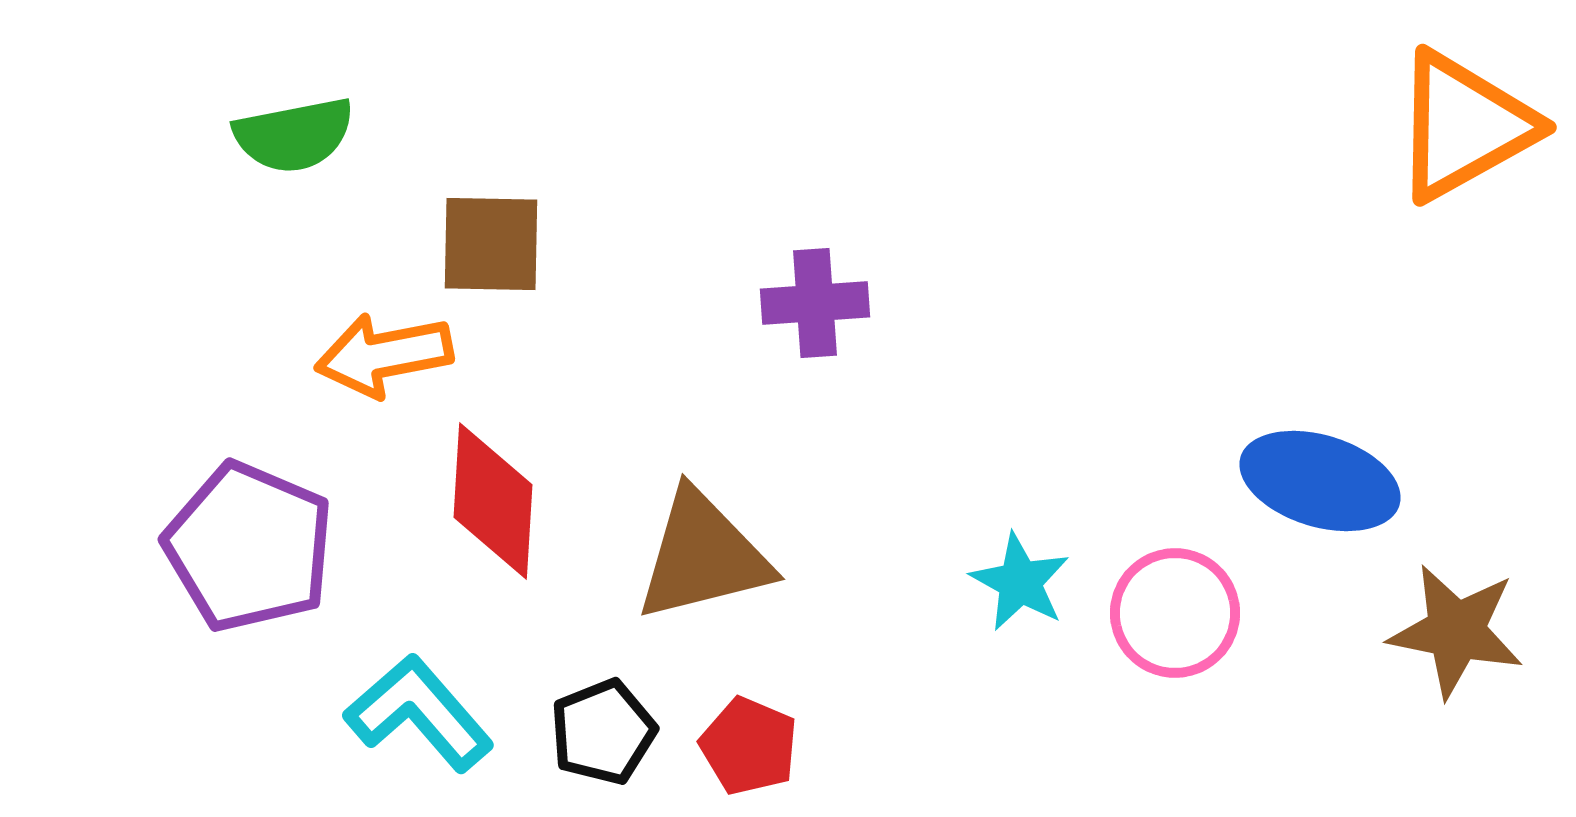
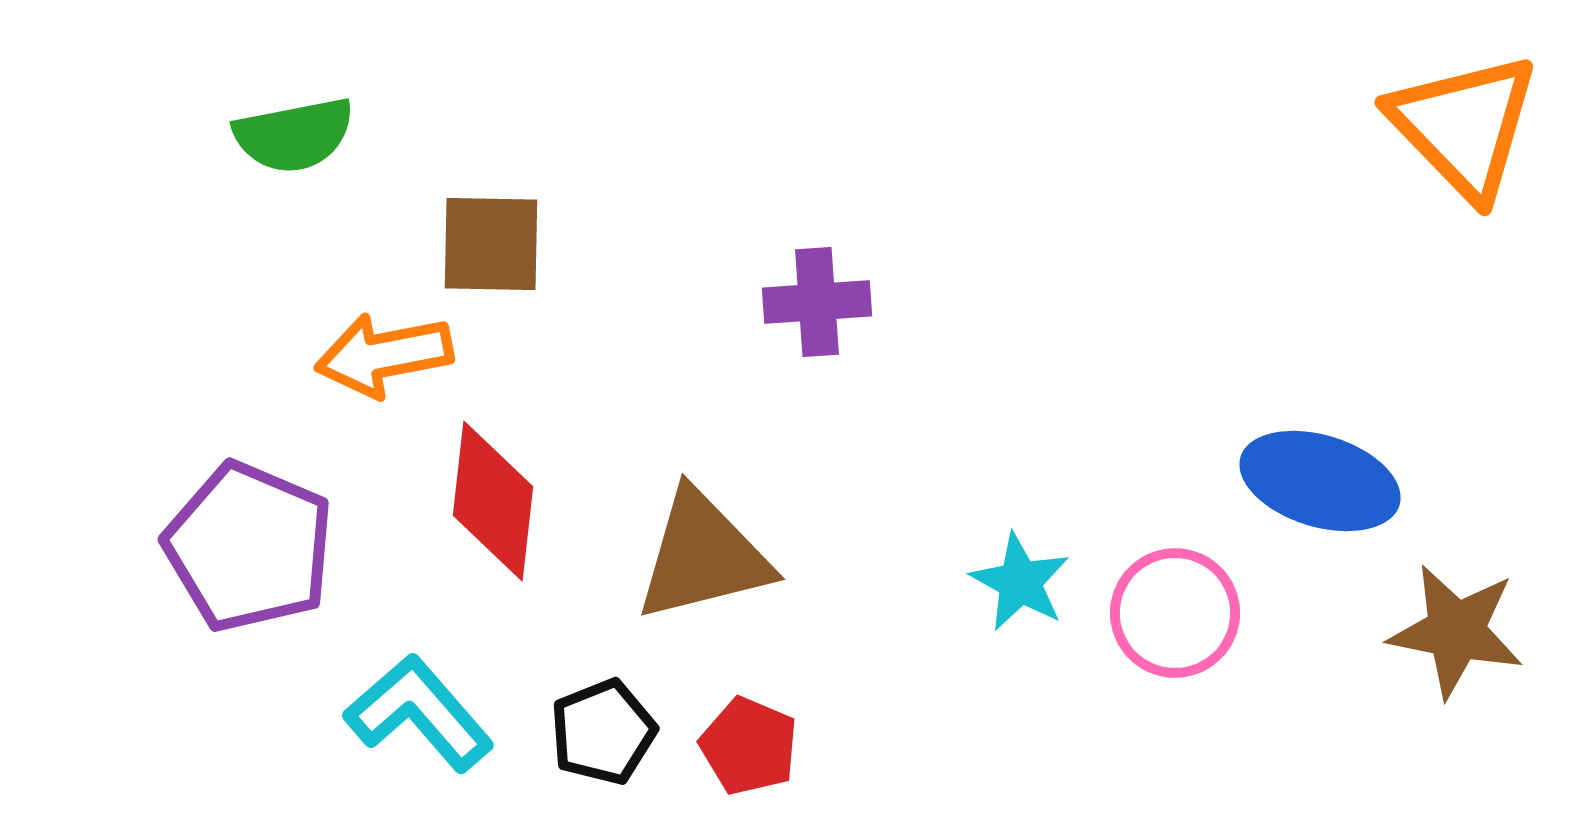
orange triangle: rotated 45 degrees counterclockwise
purple cross: moved 2 px right, 1 px up
red diamond: rotated 3 degrees clockwise
